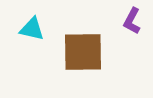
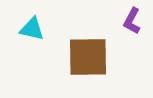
brown square: moved 5 px right, 5 px down
